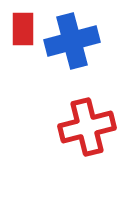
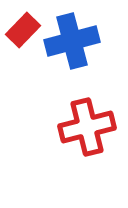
red rectangle: moved 1 px down; rotated 44 degrees clockwise
